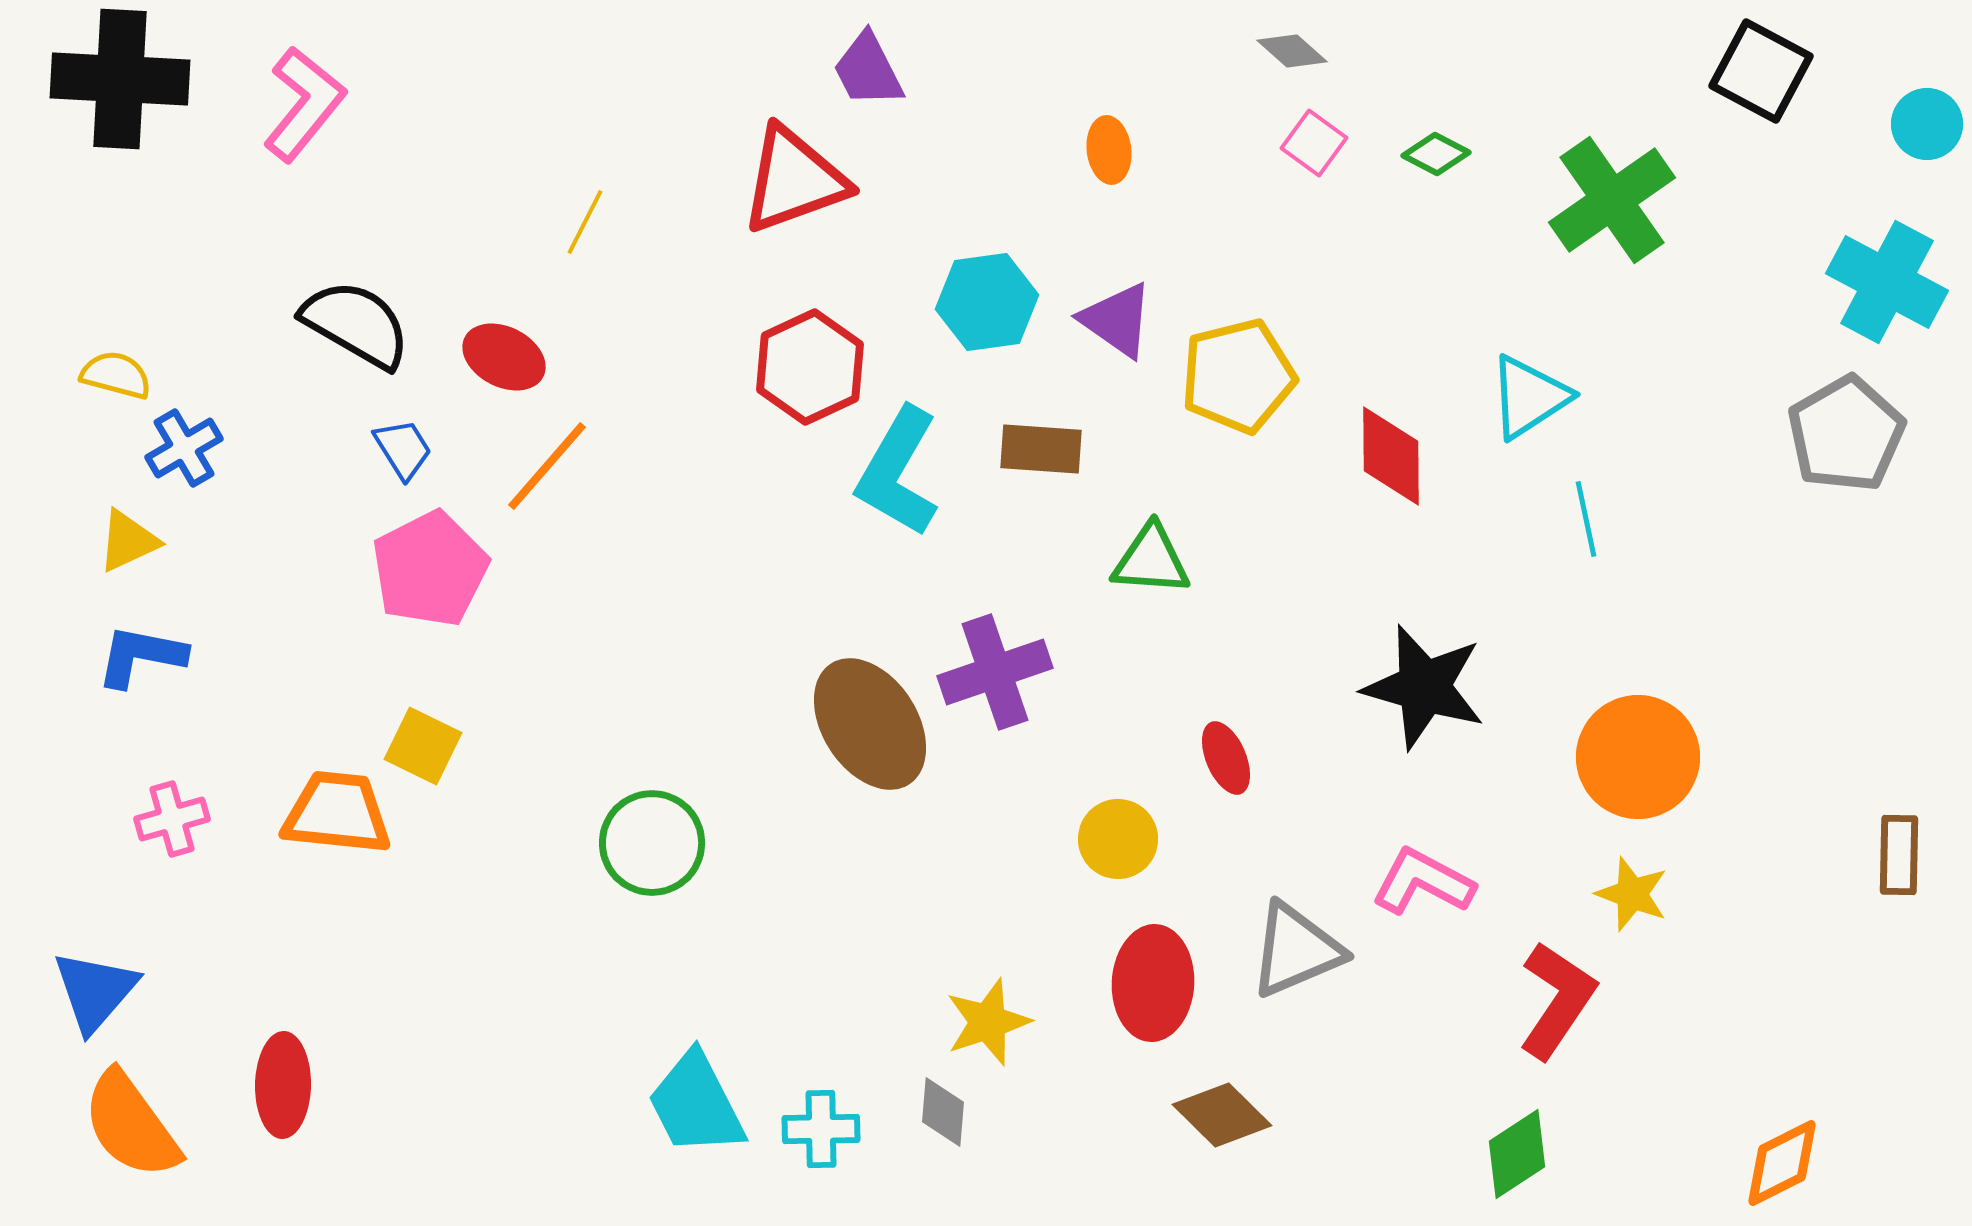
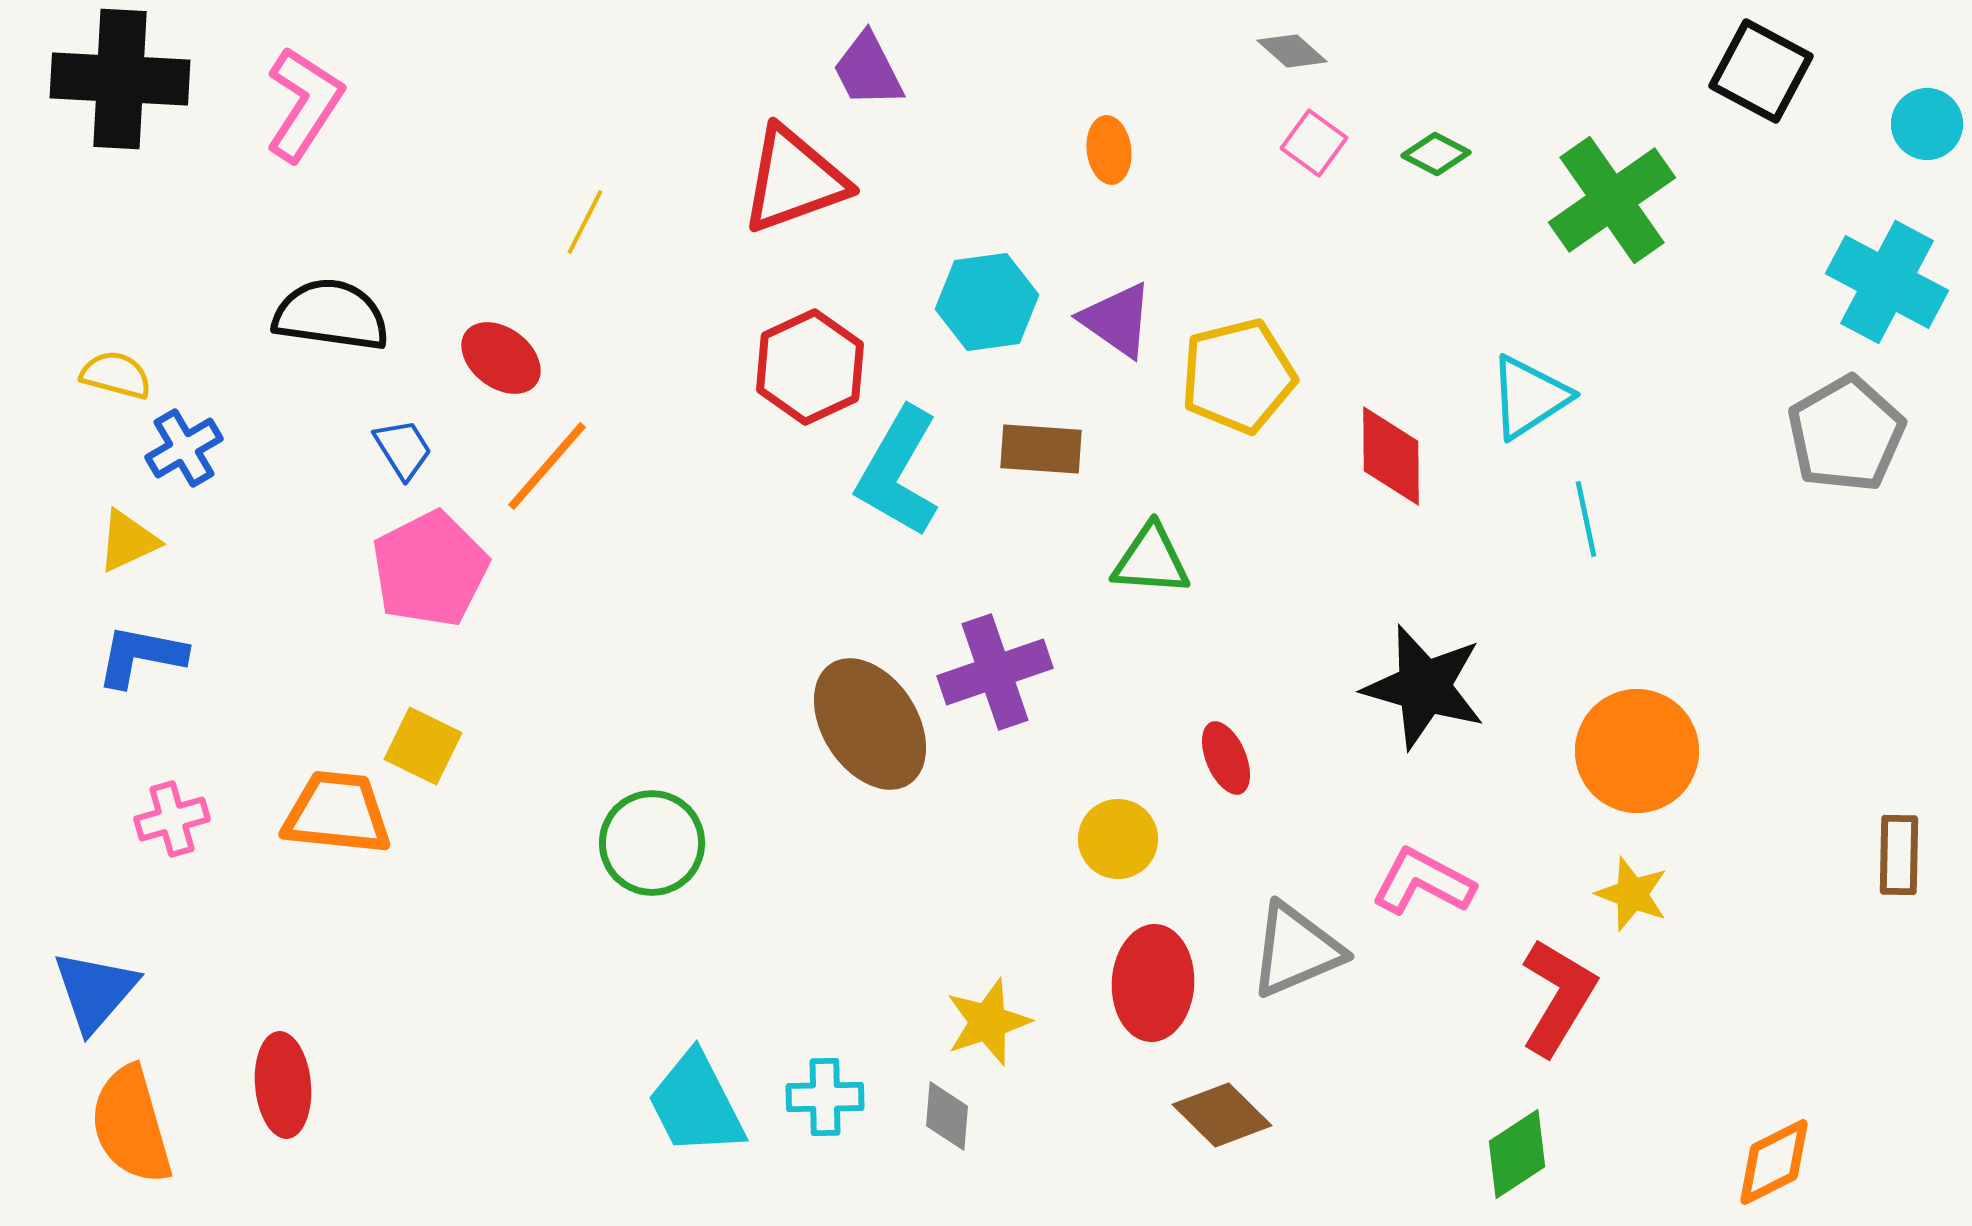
pink L-shape at (304, 104): rotated 6 degrees counterclockwise
black semicircle at (356, 324): moved 25 px left, 9 px up; rotated 22 degrees counterclockwise
red ellipse at (504, 357): moved 3 px left, 1 px down; rotated 10 degrees clockwise
orange circle at (1638, 757): moved 1 px left, 6 px up
red L-shape at (1557, 1000): moved 1 px right, 3 px up; rotated 3 degrees counterclockwise
red ellipse at (283, 1085): rotated 6 degrees counterclockwise
gray diamond at (943, 1112): moved 4 px right, 4 px down
orange semicircle at (131, 1125): rotated 20 degrees clockwise
cyan cross at (821, 1129): moved 4 px right, 32 px up
orange diamond at (1782, 1163): moved 8 px left, 1 px up
